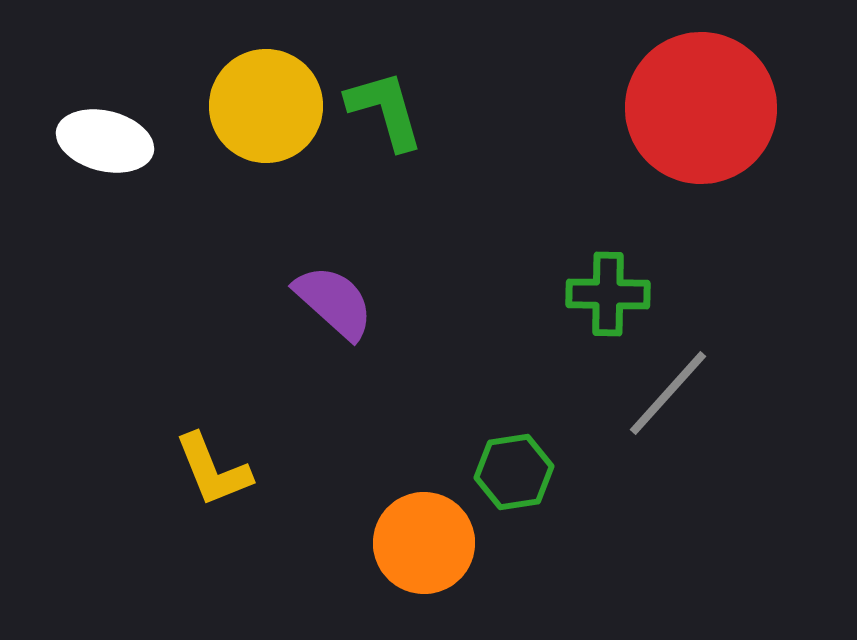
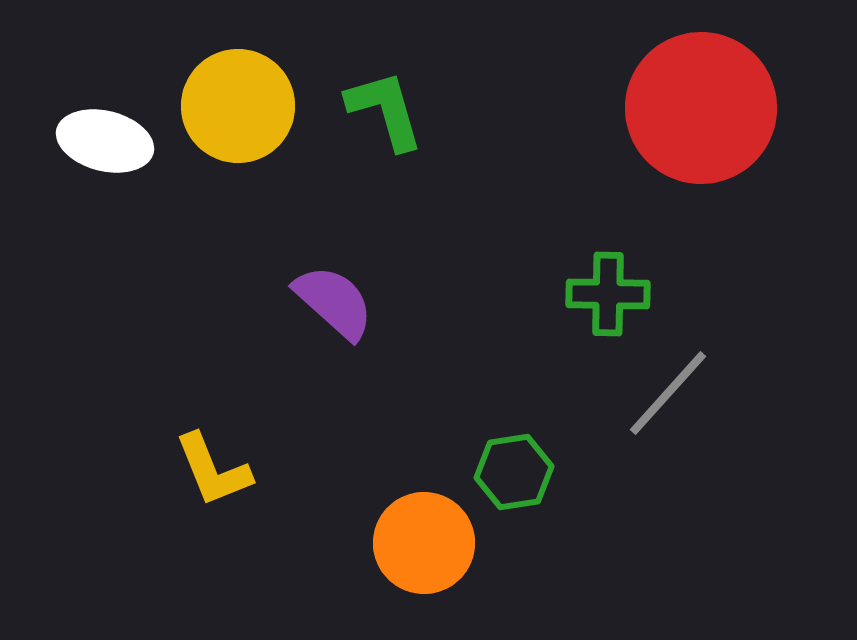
yellow circle: moved 28 px left
